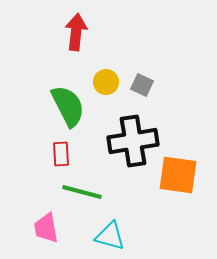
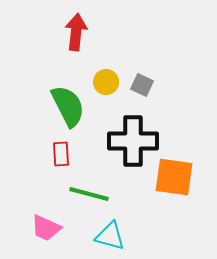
black cross: rotated 9 degrees clockwise
orange square: moved 4 px left, 2 px down
green line: moved 7 px right, 2 px down
pink trapezoid: rotated 56 degrees counterclockwise
